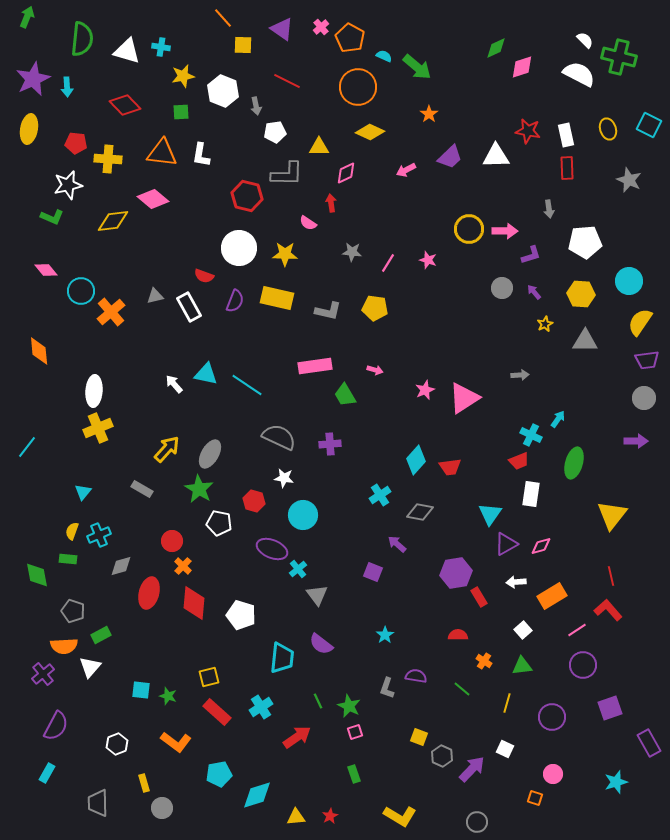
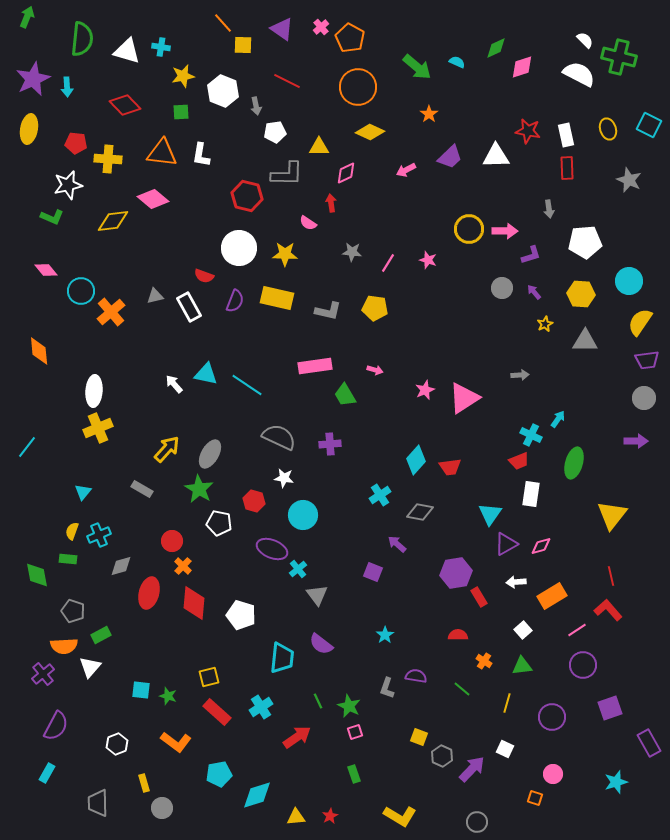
orange line at (223, 18): moved 5 px down
cyan semicircle at (384, 56): moved 73 px right, 6 px down
